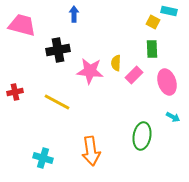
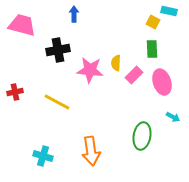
pink star: moved 1 px up
pink ellipse: moved 5 px left
cyan cross: moved 2 px up
